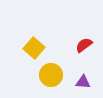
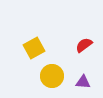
yellow square: rotated 20 degrees clockwise
yellow circle: moved 1 px right, 1 px down
